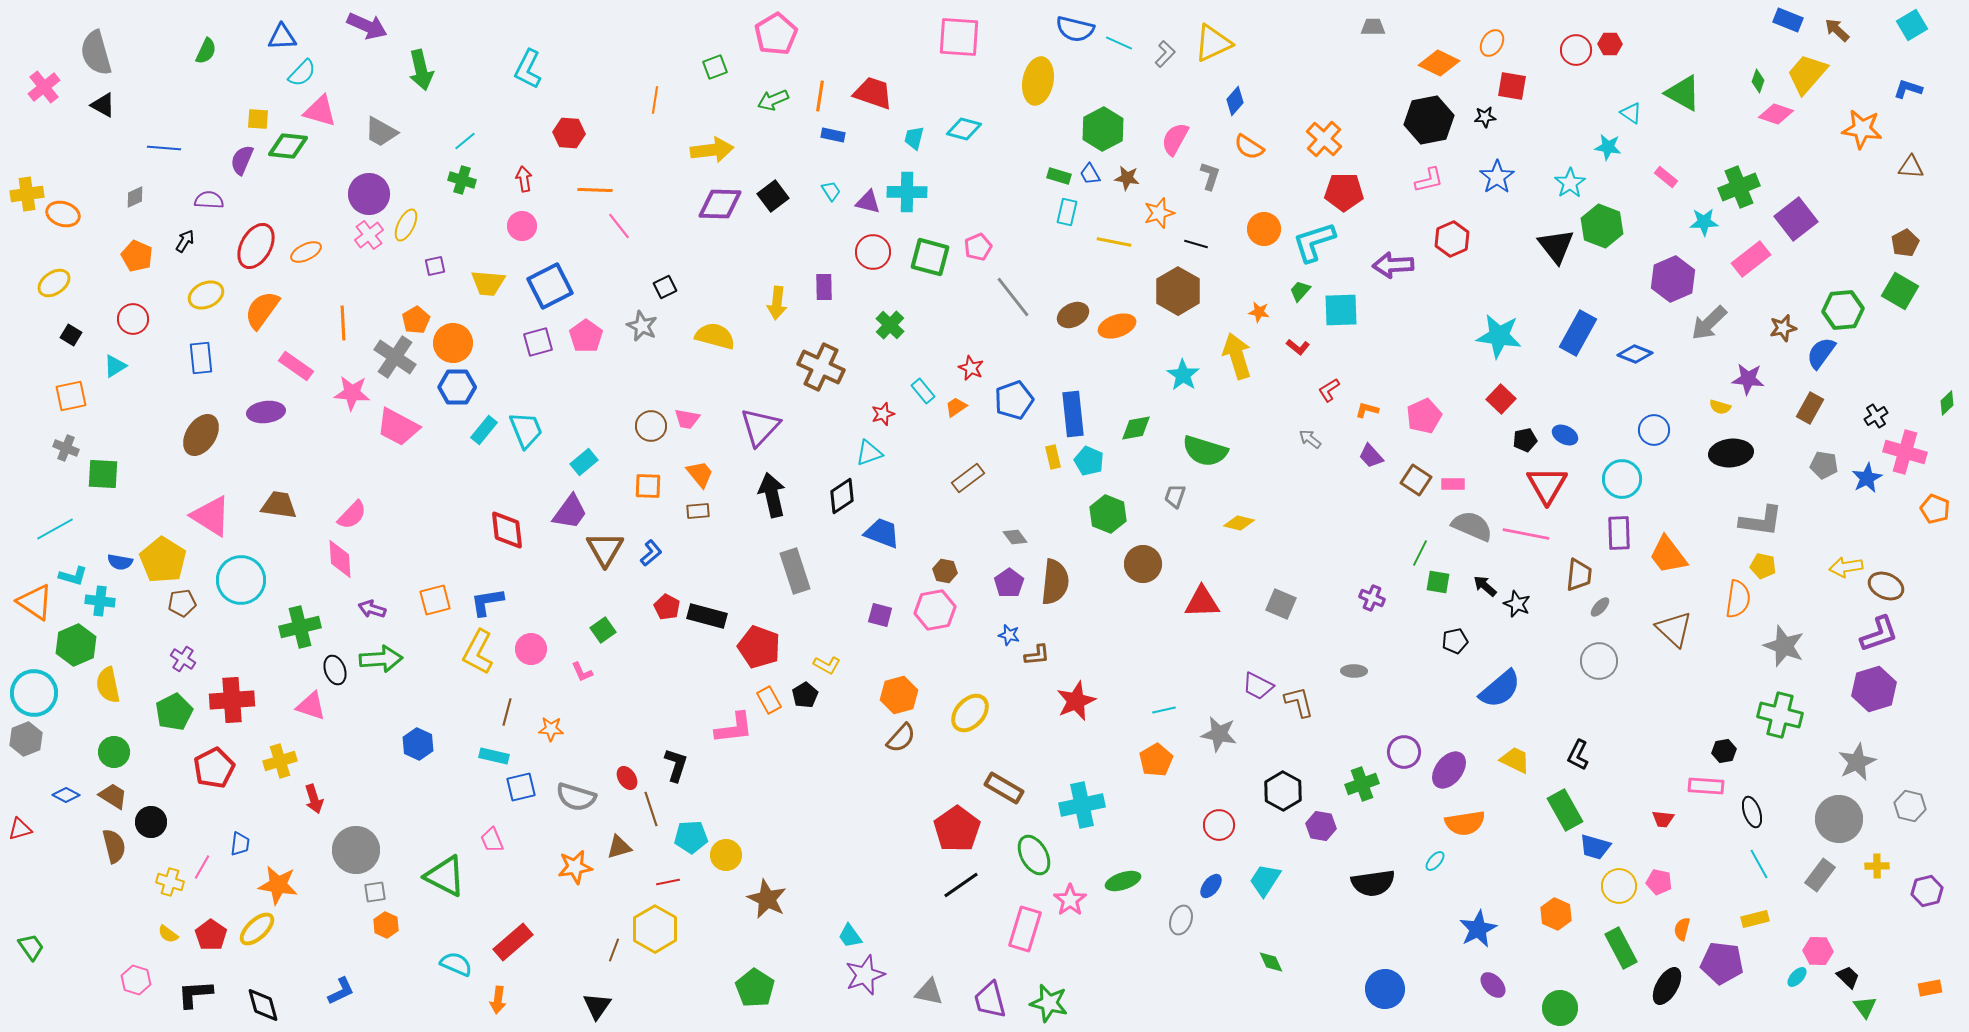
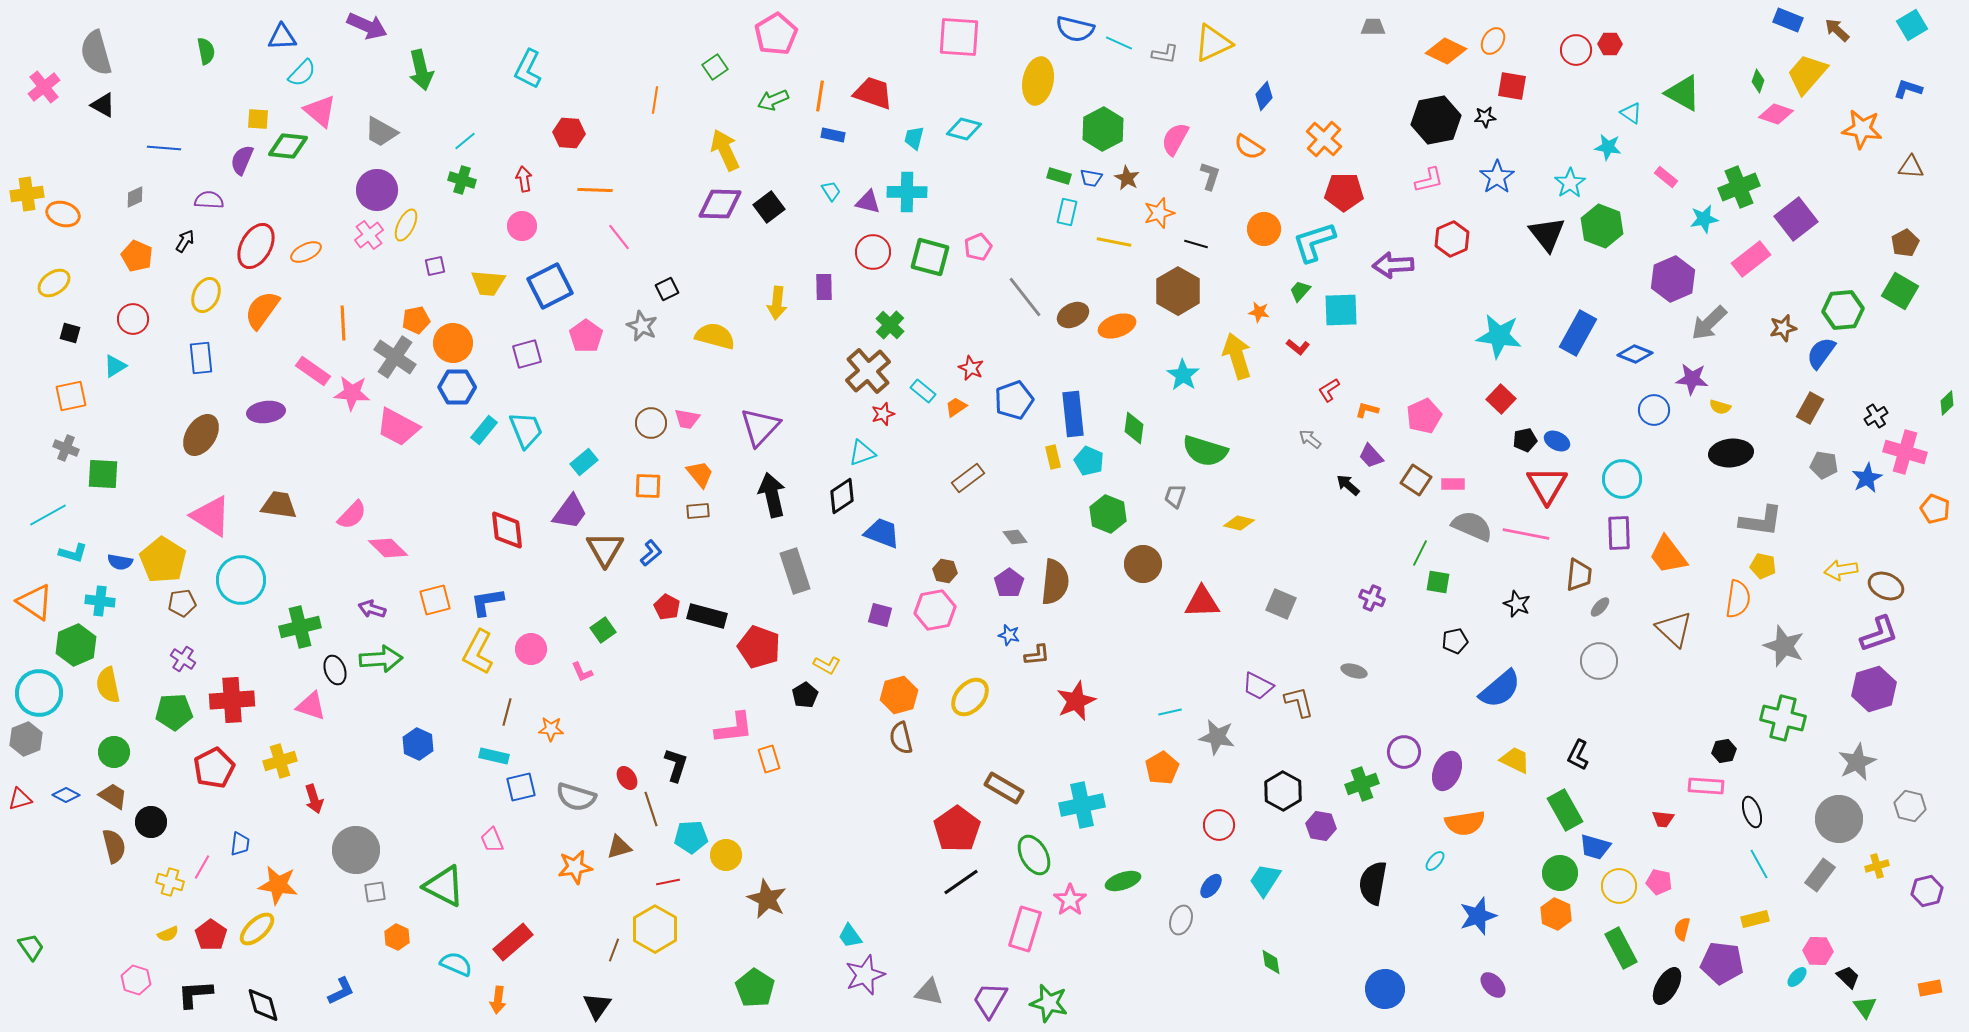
orange ellipse at (1492, 43): moved 1 px right, 2 px up
green semicircle at (206, 51): rotated 36 degrees counterclockwise
gray L-shape at (1165, 54): rotated 56 degrees clockwise
orange diamond at (1439, 63): moved 7 px right, 12 px up
green square at (715, 67): rotated 15 degrees counterclockwise
blue diamond at (1235, 101): moved 29 px right, 5 px up
pink triangle at (320, 111): rotated 24 degrees clockwise
black hexagon at (1429, 120): moved 7 px right
yellow arrow at (712, 150): moved 13 px right; rotated 108 degrees counterclockwise
blue trapezoid at (1090, 174): moved 1 px right, 4 px down; rotated 50 degrees counterclockwise
brown star at (1127, 178): rotated 20 degrees clockwise
purple circle at (369, 194): moved 8 px right, 4 px up
black square at (773, 196): moved 4 px left, 11 px down
cyan star at (1704, 222): moved 3 px up; rotated 8 degrees counterclockwise
pink line at (619, 226): moved 11 px down
black triangle at (1556, 246): moved 9 px left, 12 px up
black square at (665, 287): moved 2 px right, 2 px down
yellow ellipse at (206, 295): rotated 40 degrees counterclockwise
gray line at (1013, 297): moved 12 px right
orange pentagon at (416, 320): rotated 20 degrees clockwise
black square at (71, 335): moved 1 px left, 2 px up; rotated 15 degrees counterclockwise
purple square at (538, 342): moved 11 px left, 12 px down
pink rectangle at (296, 366): moved 17 px right, 5 px down
brown cross at (821, 367): moved 47 px right, 4 px down; rotated 24 degrees clockwise
purple star at (1748, 379): moved 56 px left
cyan rectangle at (923, 391): rotated 10 degrees counterclockwise
brown circle at (651, 426): moved 3 px up
green diamond at (1136, 428): moved 2 px left; rotated 72 degrees counterclockwise
blue circle at (1654, 430): moved 20 px up
blue ellipse at (1565, 435): moved 8 px left, 6 px down
cyan triangle at (869, 453): moved 7 px left
cyan line at (55, 529): moved 7 px left, 14 px up
pink diamond at (340, 559): moved 48 px right, 11 px up; rotated 42 degrees counterclockwise
yellow arrow at (1846, 567): moved 5 px left, 3 px down
cyan L-shape at (73, 576): moved 23 px up
black arrow at (1485, 586): moved 137 px left, 101 px up
gray ellipse at (1354, 671): rotated 15 degrees clockwise
cyan circle at (34, 693): moved 5 px right
orange rectangle at (769, 700): moved 59 px down; rotated 12 degrees clockwise
cyan line at (1164, 710): moved 6 px right, 2 px down
green pentagon at (174, 712): rotated 24 degrees clockwise
yellow ellipse at (970, 713): moved 16 px up
green cross at (1780, 715): moved 3 px right, 3 px down
gray star at (1219, 734): moved 2 px left, 3 px down
brown semicircle at (901, 738): rotated 124 degrees clockwise
orange pentagon at (1156, 760): moved 6 px right, 8 px down
purple ellipse at (1449, 770): moved 2 px left, 1 px down; rotated 15 degrees counterclockwise
red triangle at (20, 829): moved 30 px up
yellow cross at (1877, 866): rotated 15 degrees counterclockwise
green triangle at (445, 876): moved 1 px left, 10 px down
black semicircle at (1373, 883): rotated 108 degrees clockwise
black line at (961, 885): moved 3 px up
orange hexagon at (386, 925): moved 11 px right, 12 px down
blue star at (1478, 929): moved 13 px up; rotated 9 degrees clockwise
yellow semicircle at (168, 934): rotated 60 degrees counterclockwise
green diamond at (1271, 962): rotated 16 degrees clockwise
purple trapezoid at (990, 1000): rotated 45 degrees clockwise
green circle at (1560, 1008): moved 135 px up
